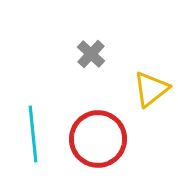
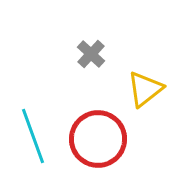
yellow triangle: moved 6 px left
cyan line: moved 2 px down; rotated 14 degrees counterclockwise
